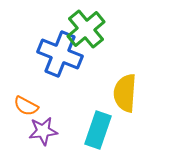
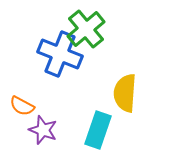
orange semicircle: moved 4 px left
purple star: moved 1 px up; rotated 28 degrees clockwise
